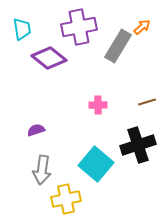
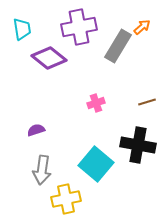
pink cross: moved 2 px left, 2 px up; rotated 18 degrees counterclockwise
black cross: rotated 28 degrees clockwise
